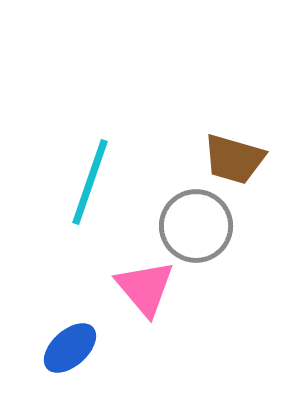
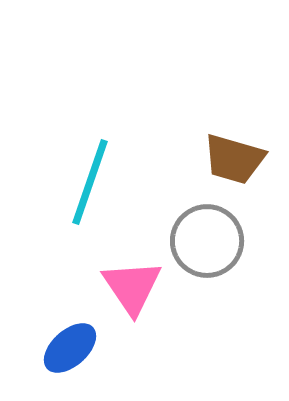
gray circle: moved 11 px right, 15 px down
pink triangle: moved 13 px left, 1 px up; rotated 6 degrees clockwise
